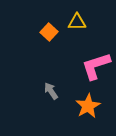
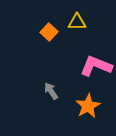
pink L-shape: rotated 40 degrees clockwise
